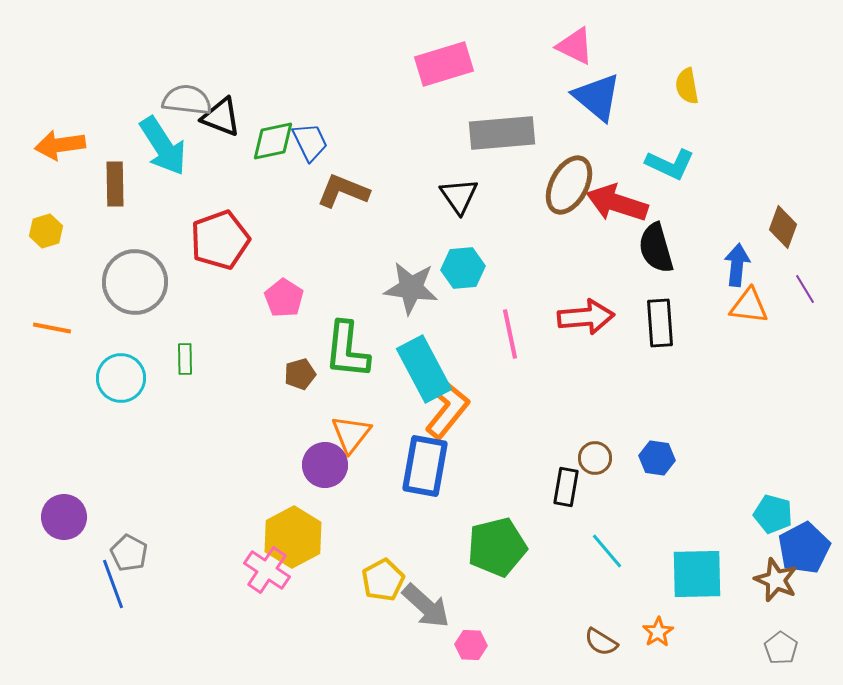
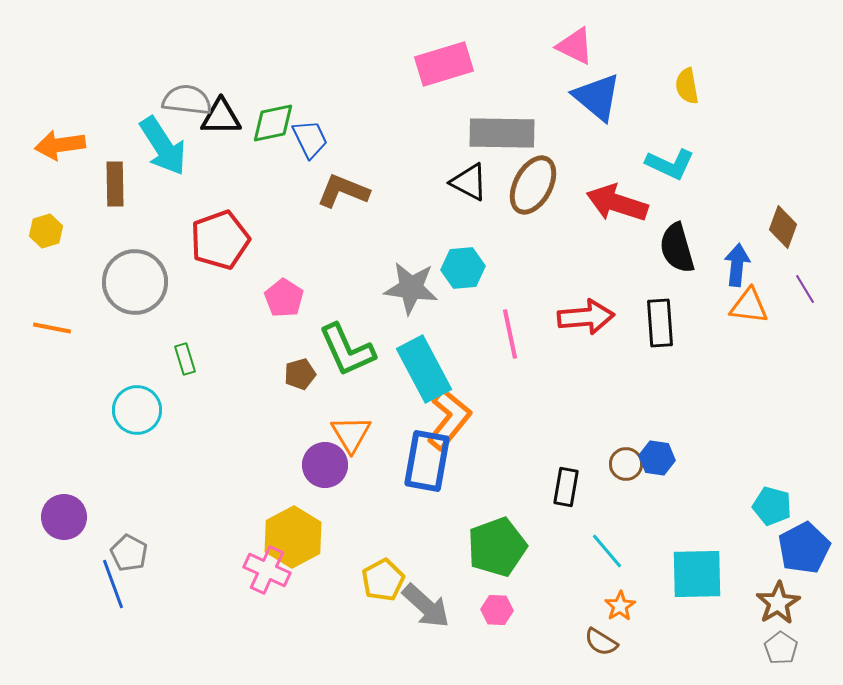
black triangle at (221, 117): rotated 21 degrees counterclockwise
gray rectangle at (502, 133): rotated 6 degrees clockwise
green diamond at (273, 141): moved 18 px up
blue trapezoid at (310, 142): moved 3 px up
brown ellipse at (569, 185): moved 36 px left
black triangle at (459, 196): moved 10 px right, 14 px up; rotated 27 degrees counterclockwise
black semicircle at (656, 248): moved 21 px right
green L-shape at (347, 350): rotated 30 degrees counterclockwise
green rectangle at (185, 359): rotated 16 degrees counterclockwise
cyan circle at (121, 378): moved 16 px right, 32 px down
orange L-shape at (447, 408): moved 2 px right, 11 px down
orange triangle at (351, 434): rotated 9 degrees counterclockwise
brown circle at (595, 458): moved 31 px right, 6 px down
blue rectangle at (425, 466): moved 2 px right, 5 px up
cyan pentagon at (773, 514): moved 1 px left, 8 px up
green pentagon at (497, 547): rotated 6 degrees counterclockwise
pink cross at (267, 570): rotated 9 degrees counterclockwise
brown star at (776, 580): moved 2 px right, 23 px down; rotated 18 degrees clockwise
orange star at (658, 632): moved 38 px left, 26 px up
pink hexagon at (471, 645): moved 26 px right, 35 px up
